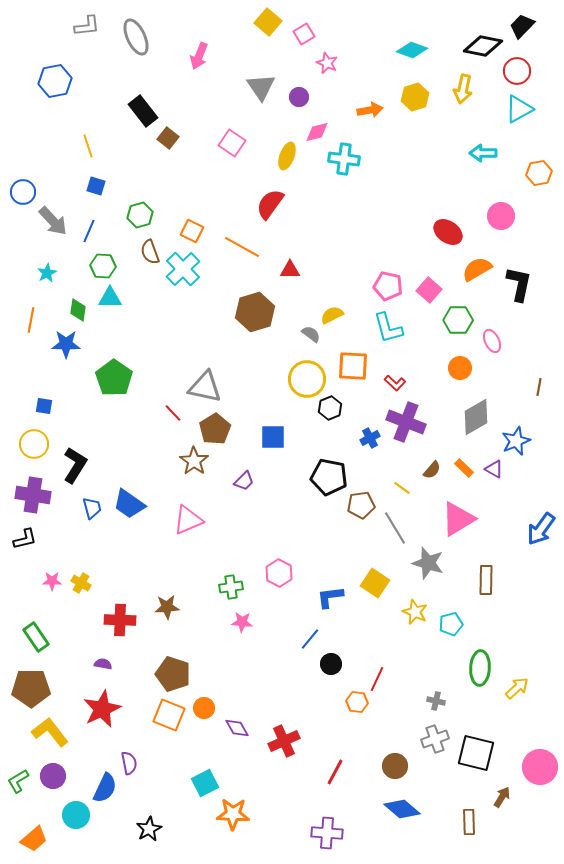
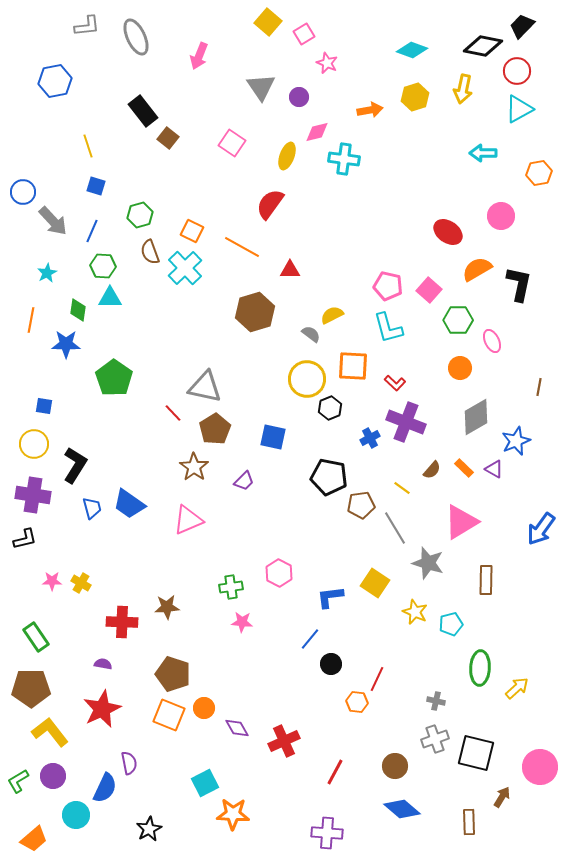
blue line at (89, 231): moved 3 px right
cyan cross at (183, 269): moved 2 px right, 1 px up
blue square at (273, 437): rotated 12 degrees clockwise
brown star at (194, 461): moved 6 px down
pink triangle at (458, 519): moved 3 px right, 3 px down
red cross at (120, 620): moved 2 px right, 2 px down
